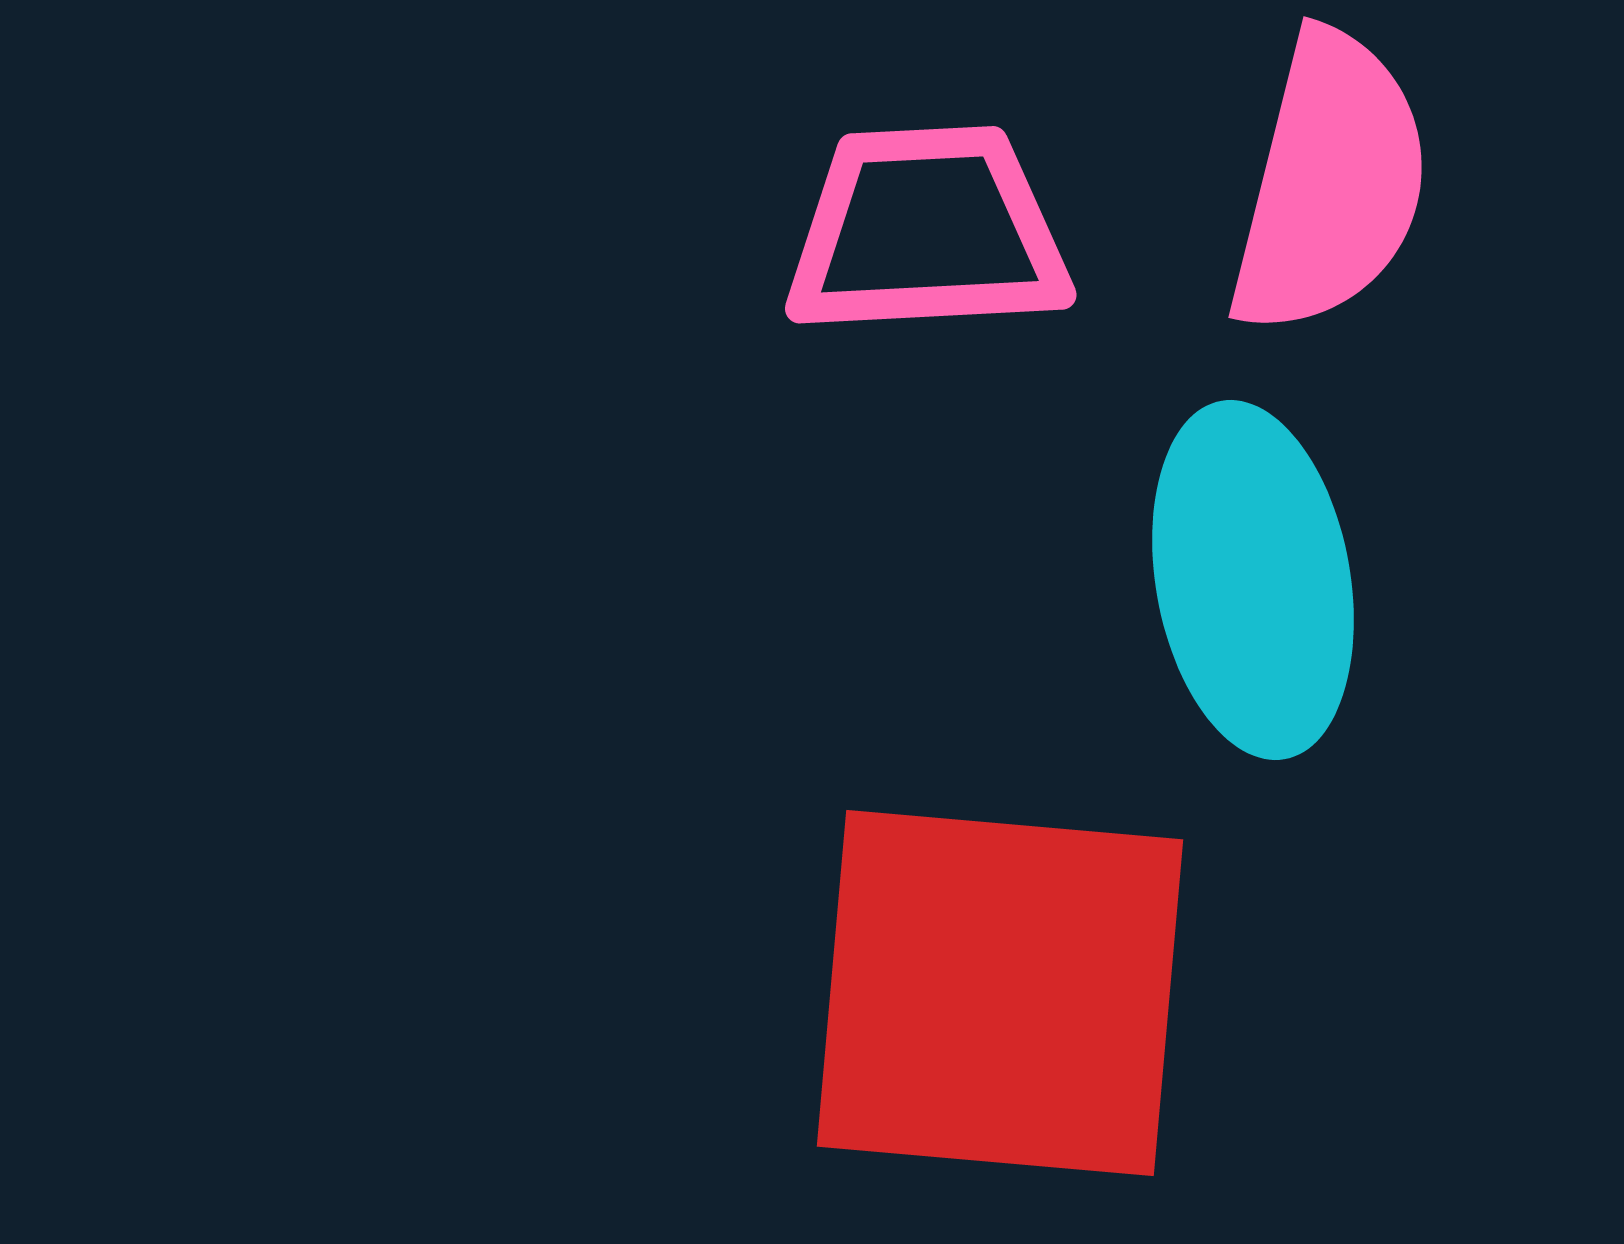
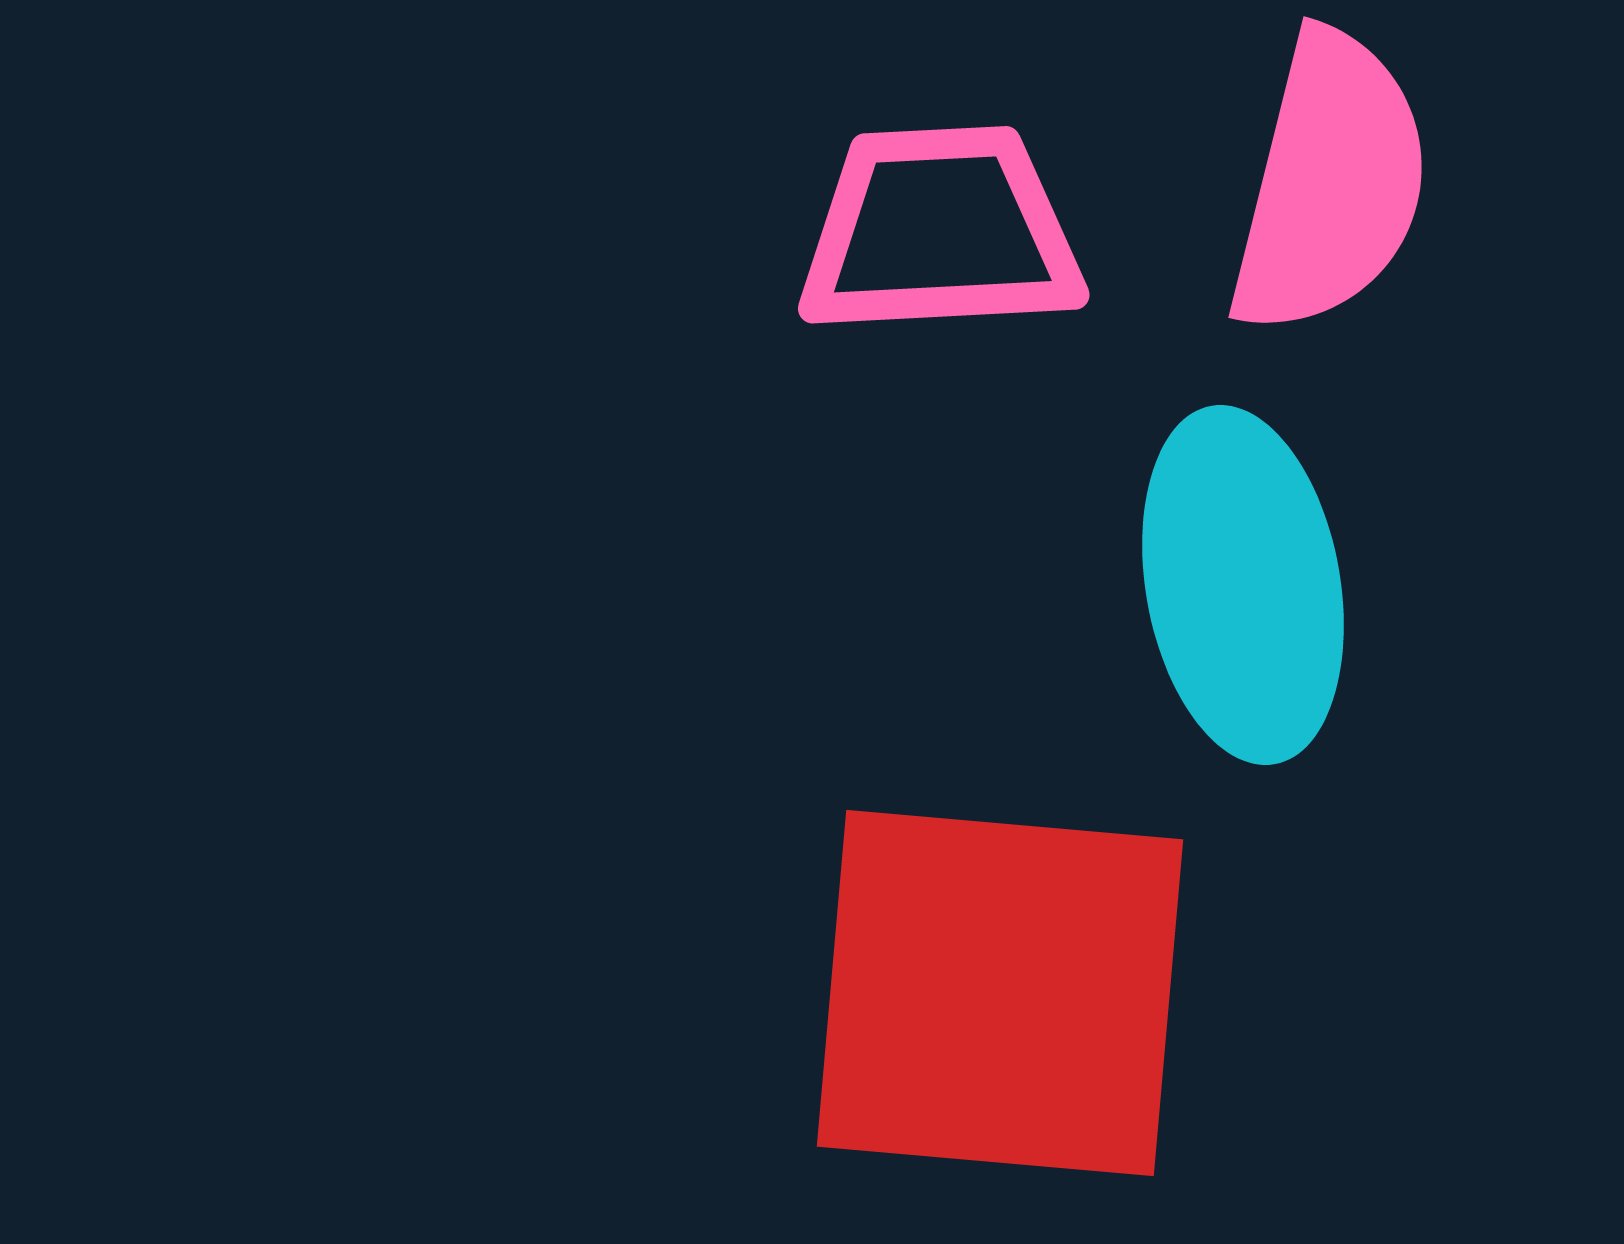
pink trapezoid: moved 13 px right
cyan ellipse: moved 10 px left, 5 px down
